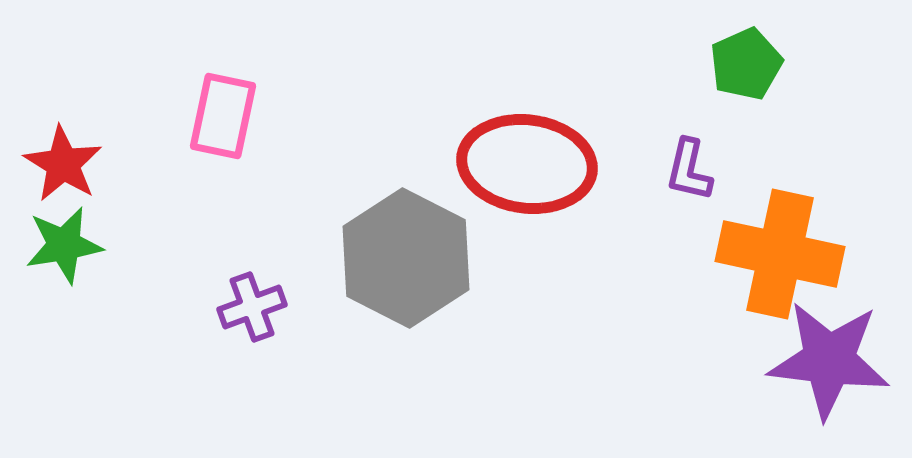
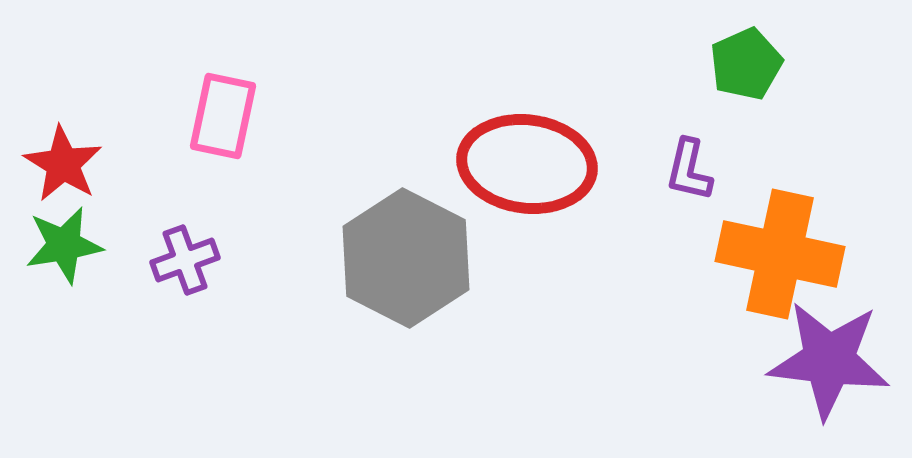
purple cross: moved 67 px left, 47 px up
